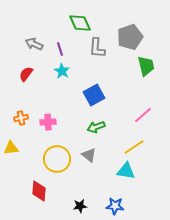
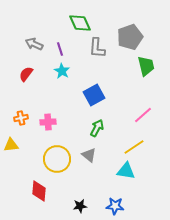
green arrow: moved 1 px right, 1 px down; rotated 138 degrees clockwise
yellow triangle: moved 3 px up
